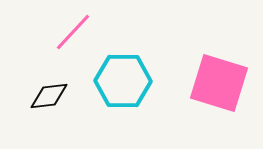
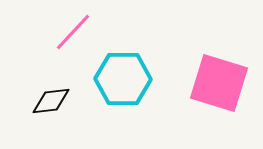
cyan hexagon: moved 2 px up
black diamond: moved 2 px right, 5 px down
